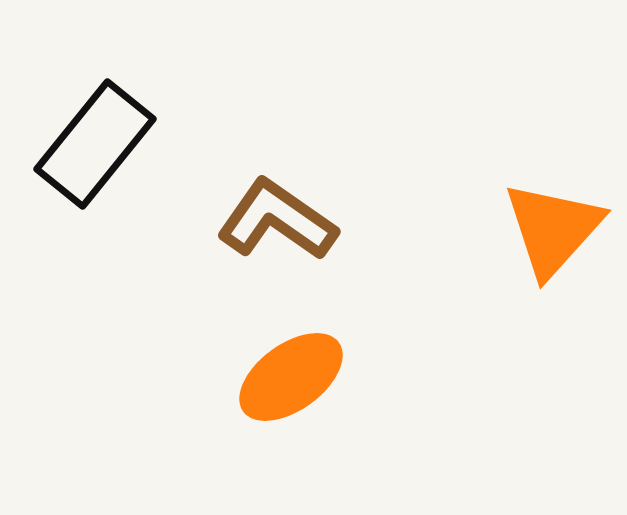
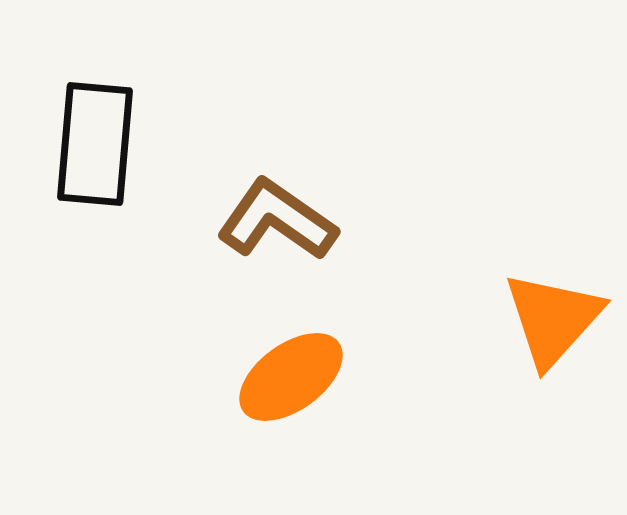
black rectangle: rotated 34 degrees counterclockwise
orange triangle: moved 90 px down
